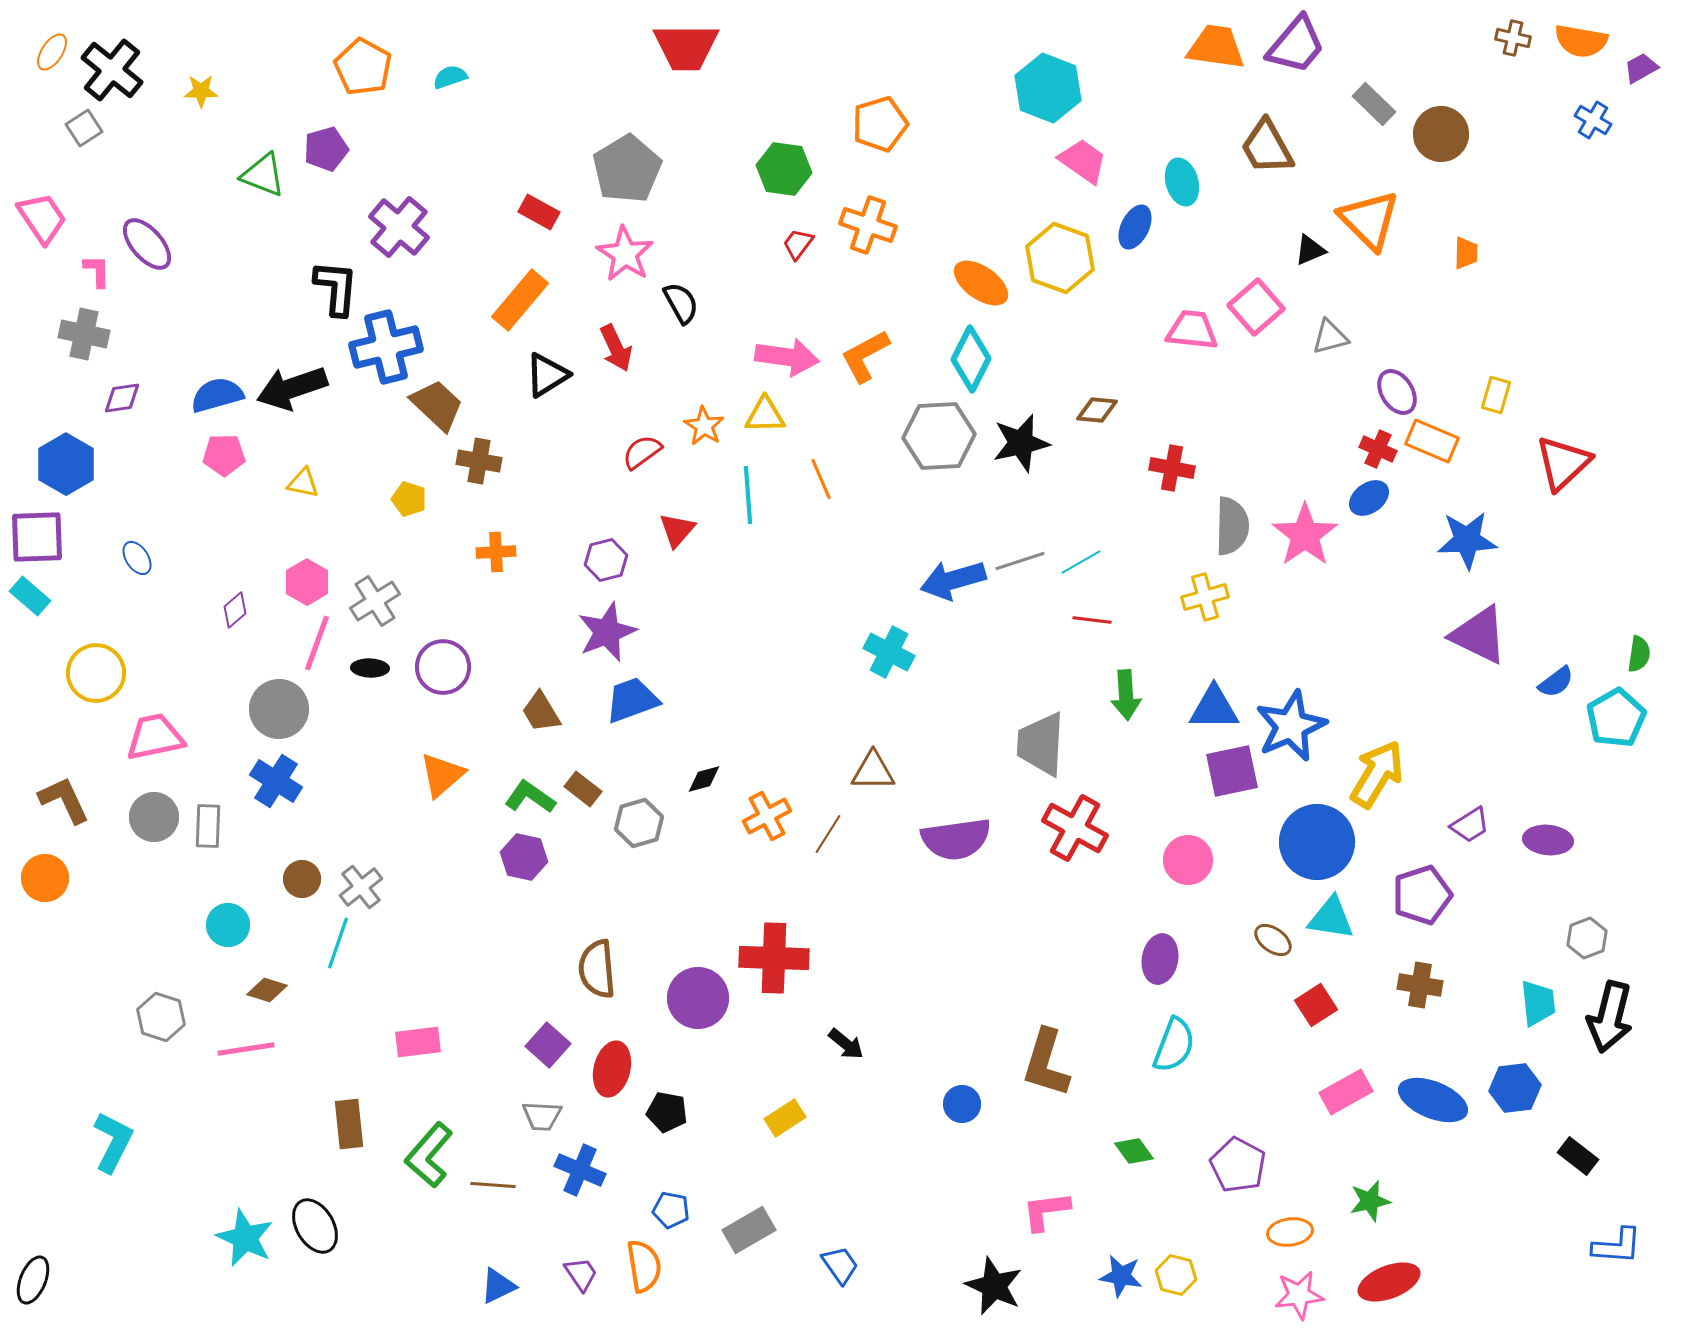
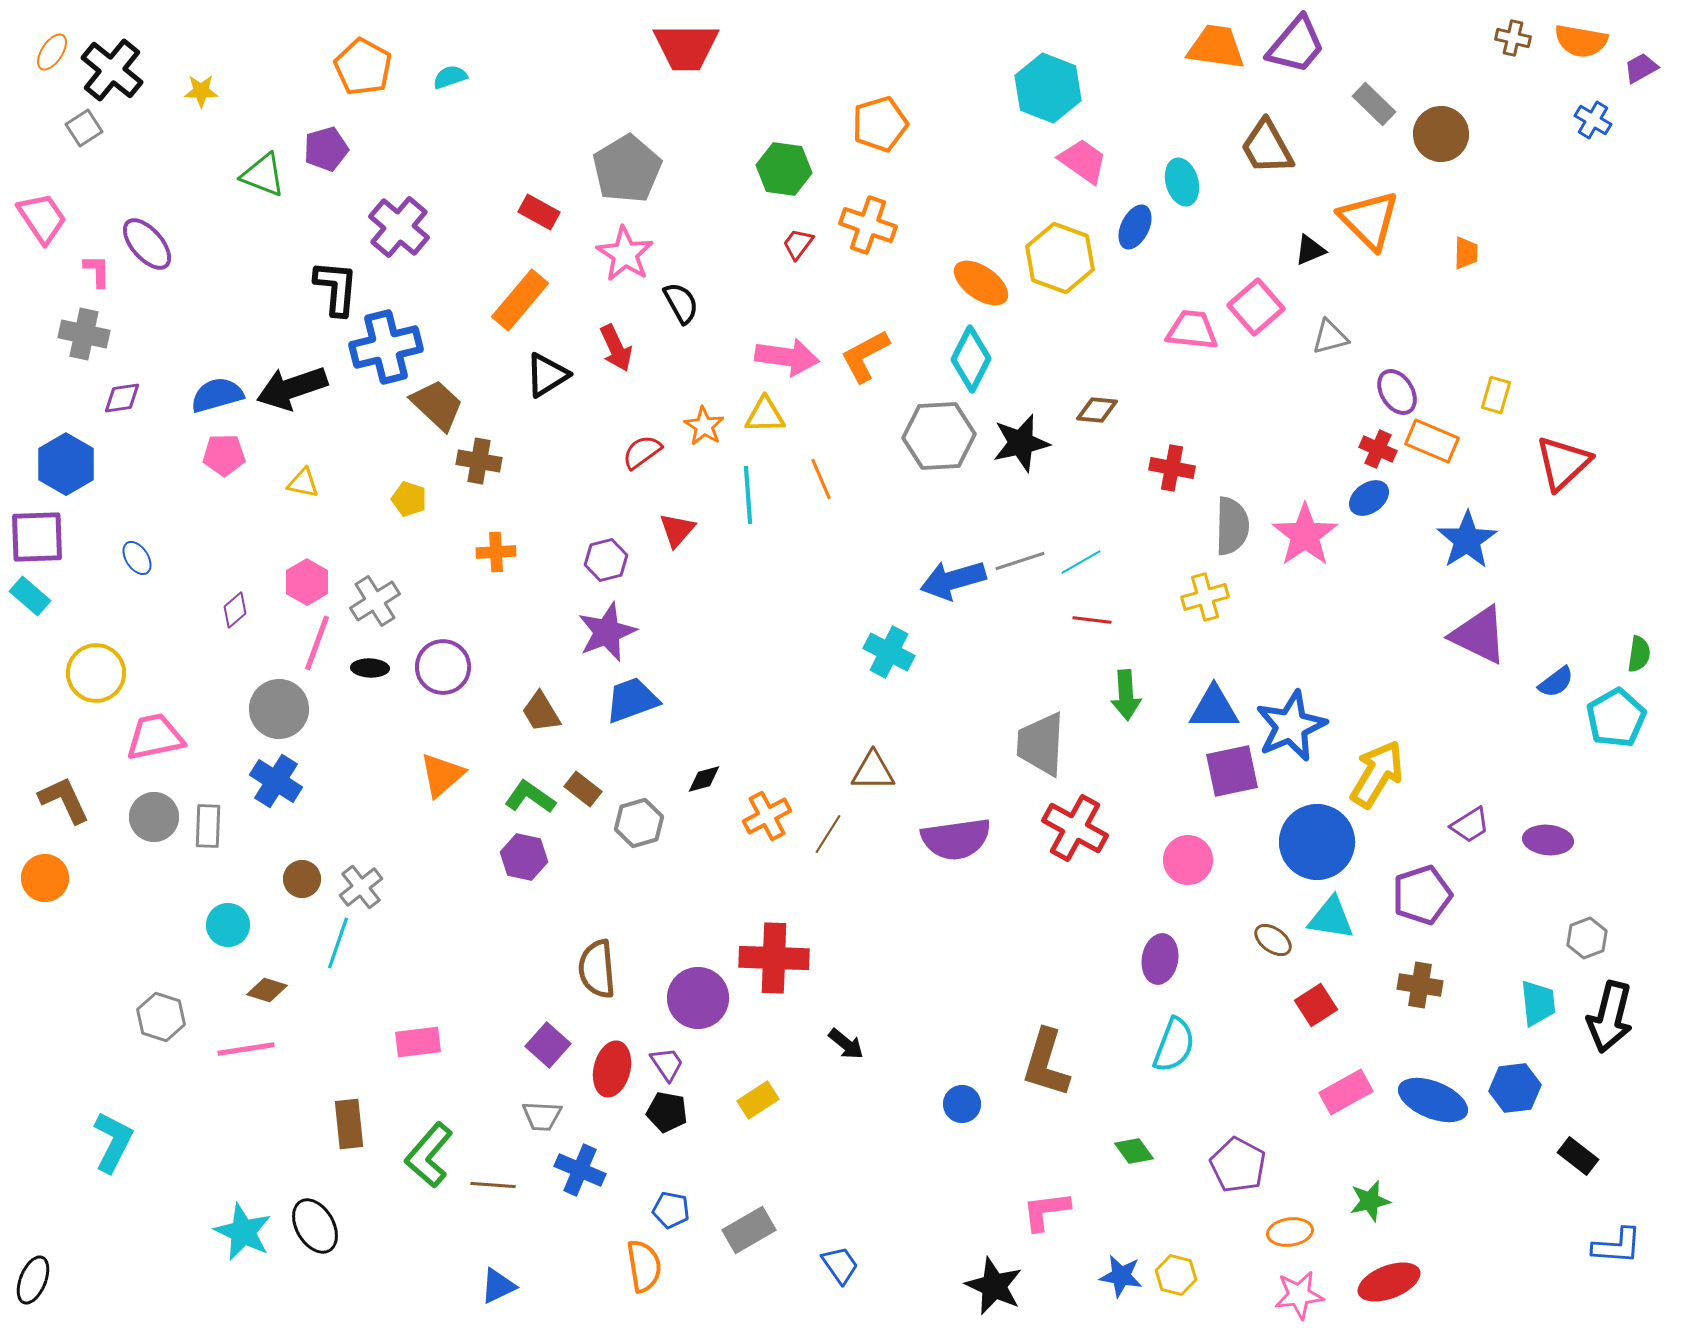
blue star at (1467, 540): rotated 30 degrees counterclockwise
yellow rectangle at (785, 1118): moved 27 px left, 18 px up
cyan star at (245, 1238): moved 2 px left, 6 px up
purple trapezoid at (581, 1274): moved 86 px right, 210 px up
